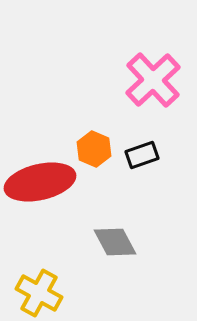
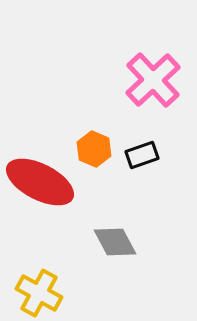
red ellipse: rotated 40 degrees clockwise
